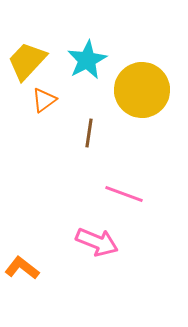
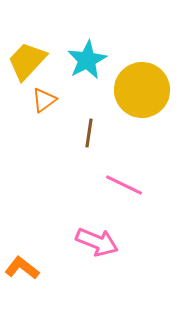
pink line: moved 9 px up; rotated 6 degrees clockwise
